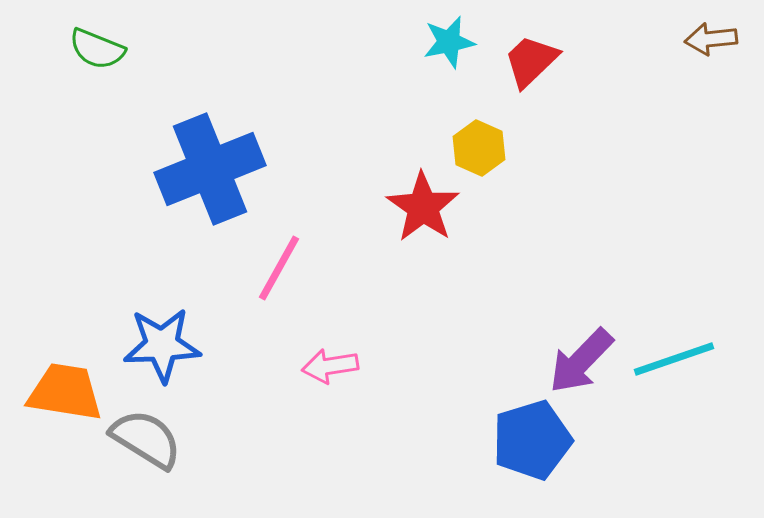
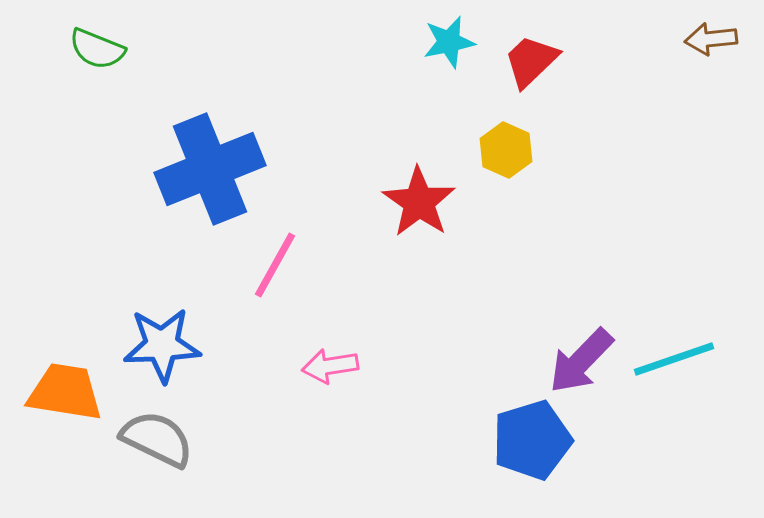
yellow hexagon: moved 27 px right, 2 px down
red star: moved 4 px left, 5 px up
pink line: moved 4 px left, 3 px up
gray semicircle: moved 11 px right; rotated 6 degrees counterclockwise
